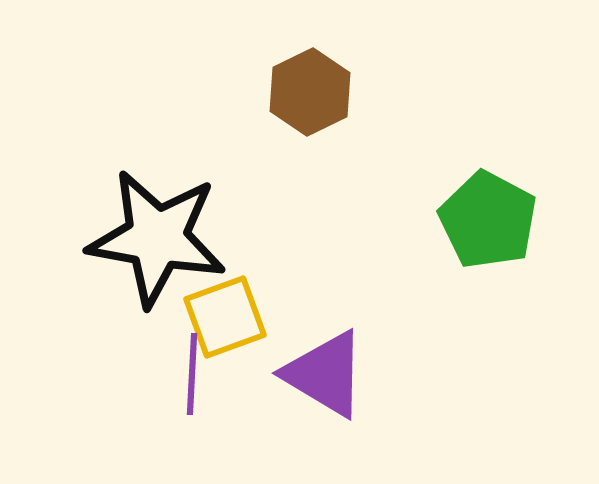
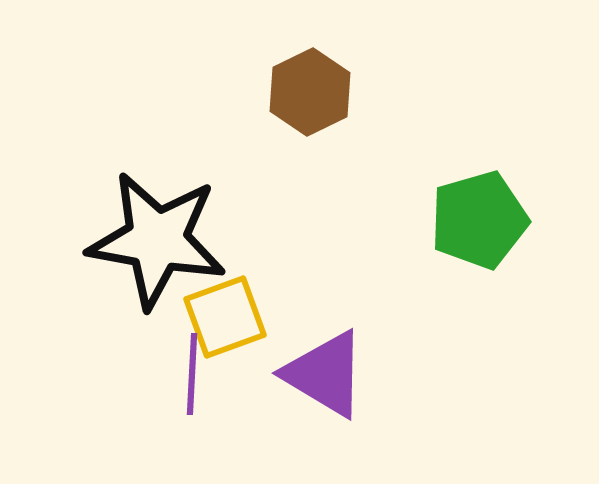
green pentagon: moved 9 px left; rotated 28 degrees clockwise
black star: moved 2 px down
